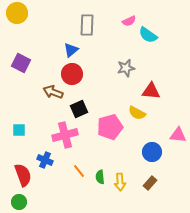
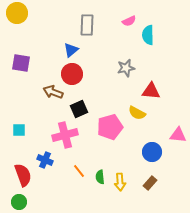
cyan semicircle: rotated 54 degrees clockwise
purple square: rotated 18 degrees counterclockwise
